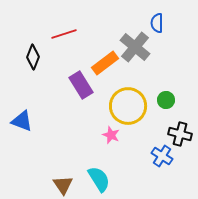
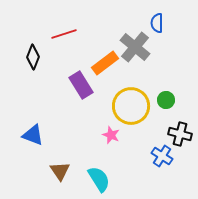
yellow circle: moved 3 px right
blue triangle: moved 11 px right, 14 px down
brown triangle: moved 3 px left, 14 px up
